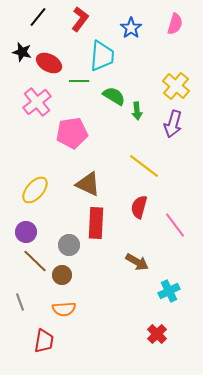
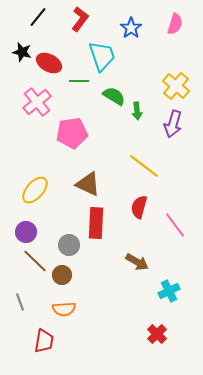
cyan trapezoid: rotated 24 degrees counterclockwise
